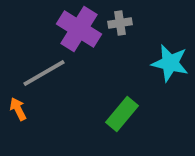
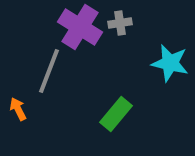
purple cross: moved 1 px right, 2 px up
gray line: moved 5 px right, 2 px up; rotated 39 degrees counterclockwise
green rectangle: moved 6 px left
